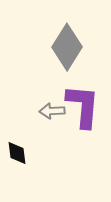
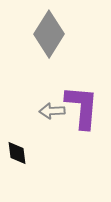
gray diamond: moved 18 px left, 13 px up
purple L-shape: moved 1 px left, 1 px down
